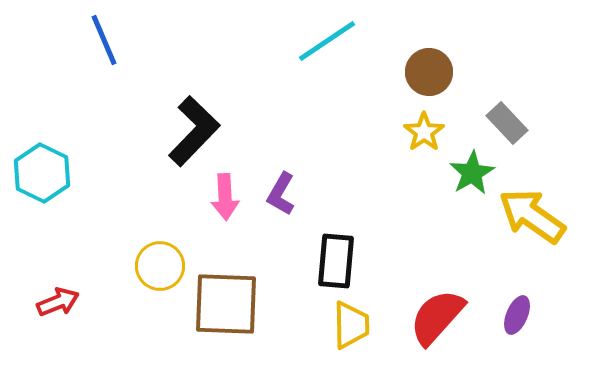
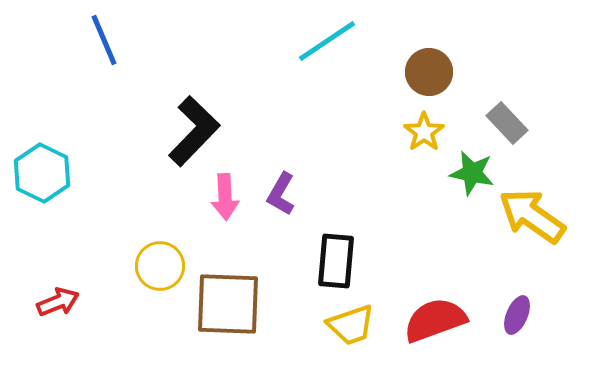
green star: rotated 30 degrees counterclockwise
brown square: moved 2 px right
red semicircle: moved 2 px left, 3 px down; rotated 28 degrees clockwise
yellow trapezoid: rotated 72 degrees clockwise
